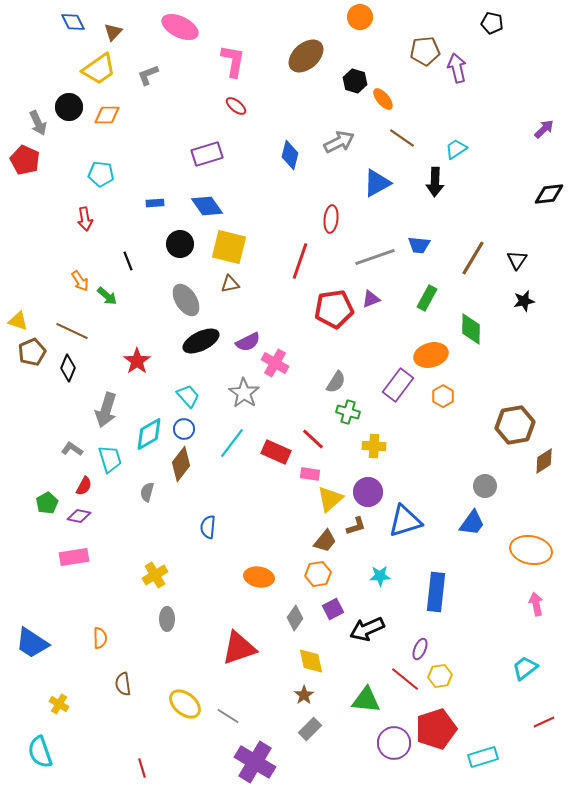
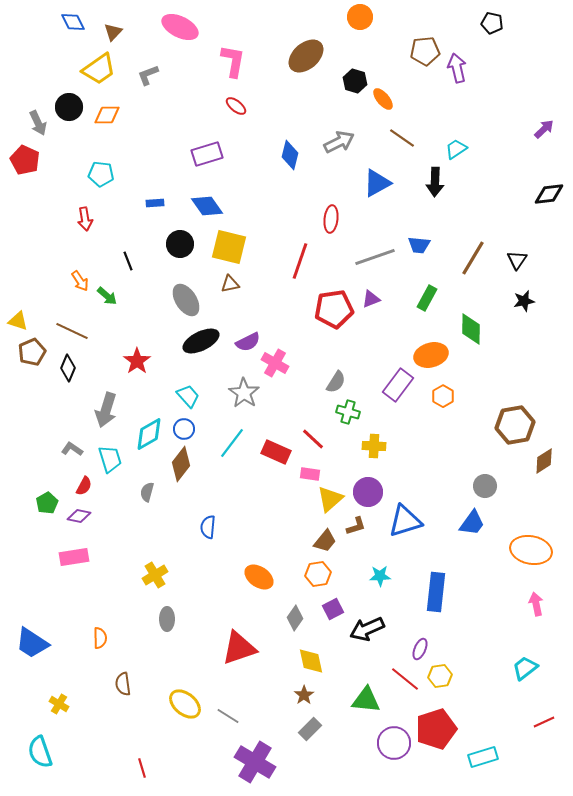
orange ellipse at (259, 577): rotated 24 degrees clockwise
